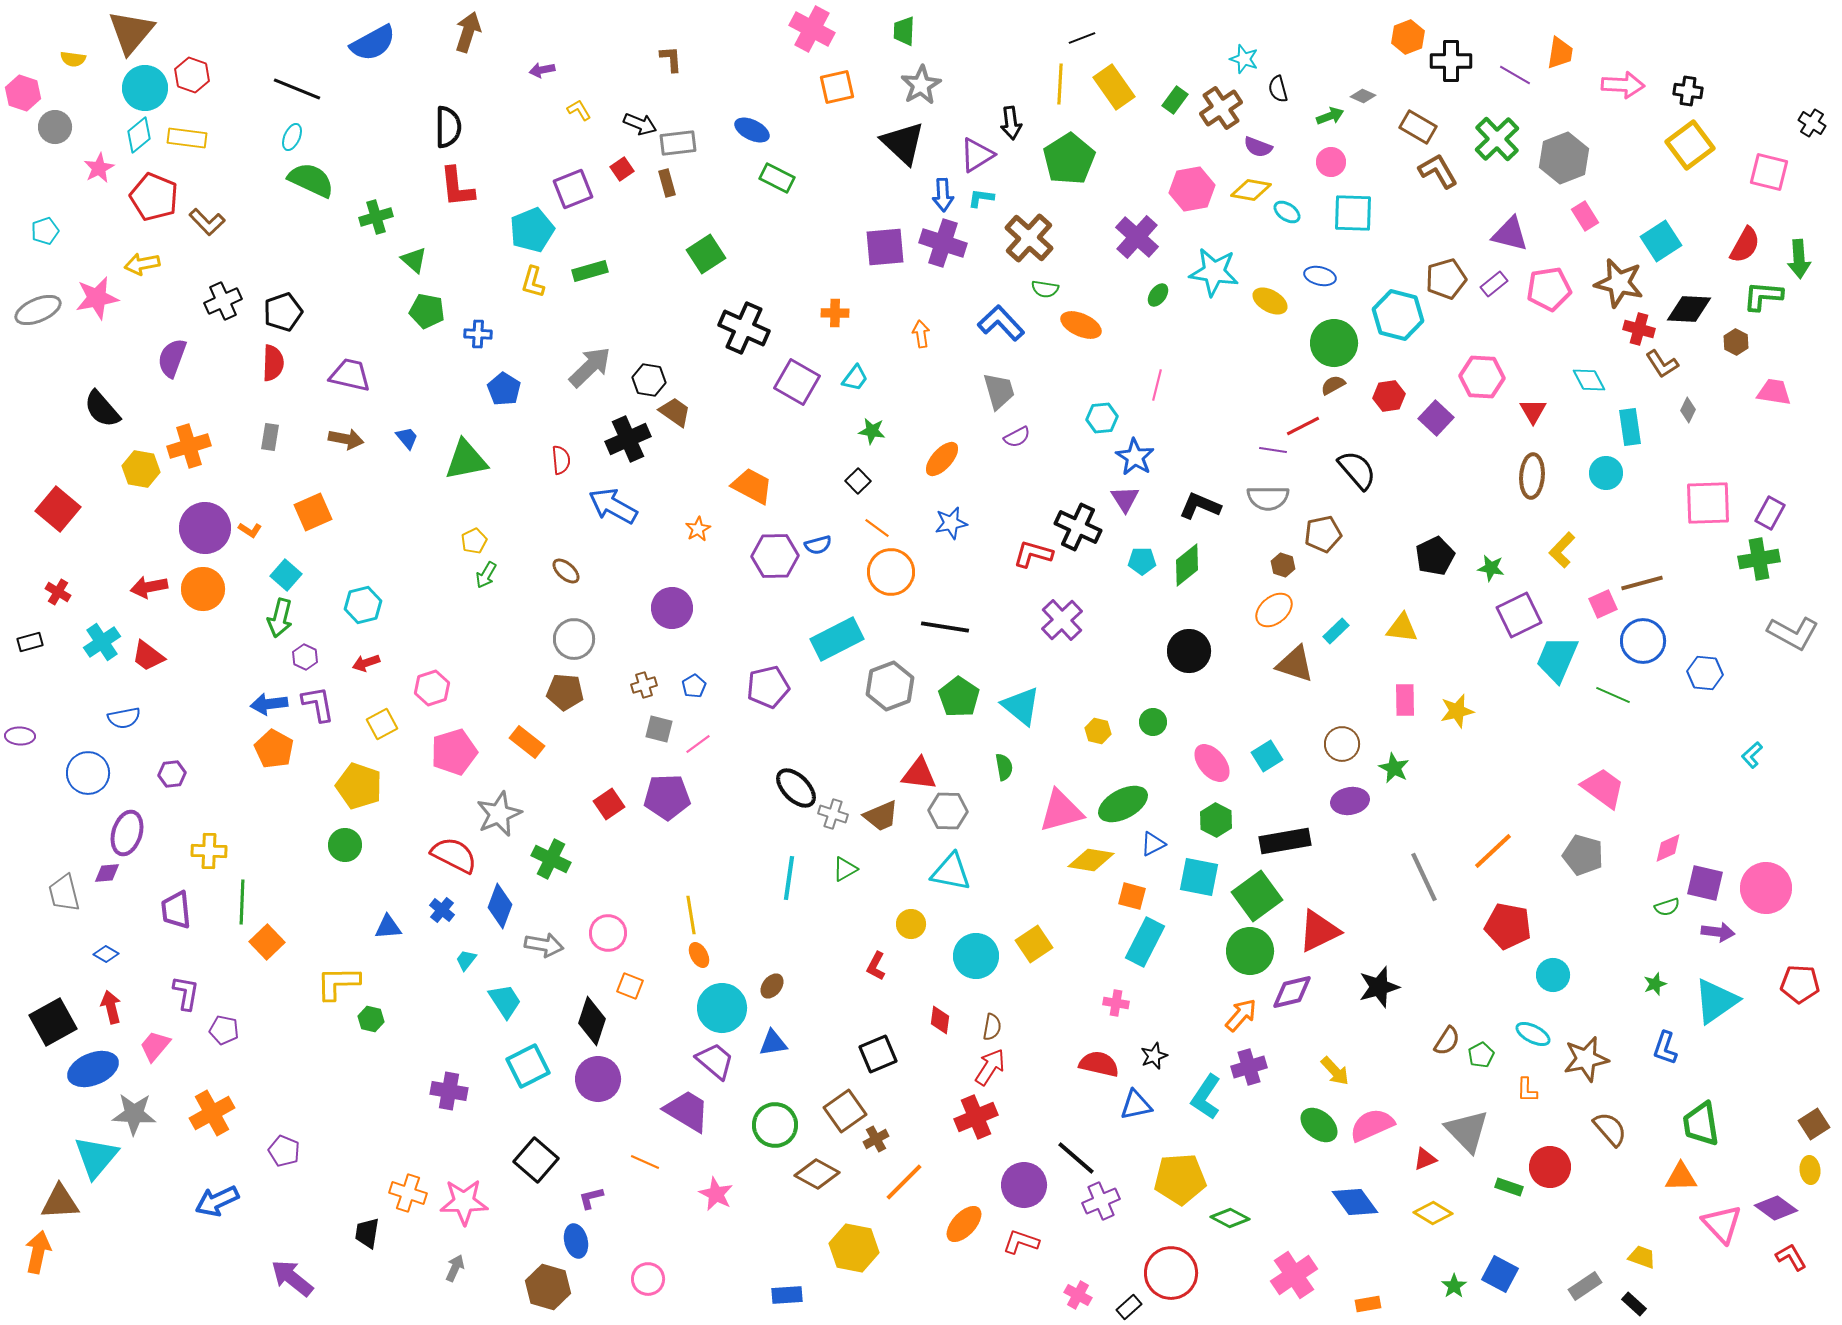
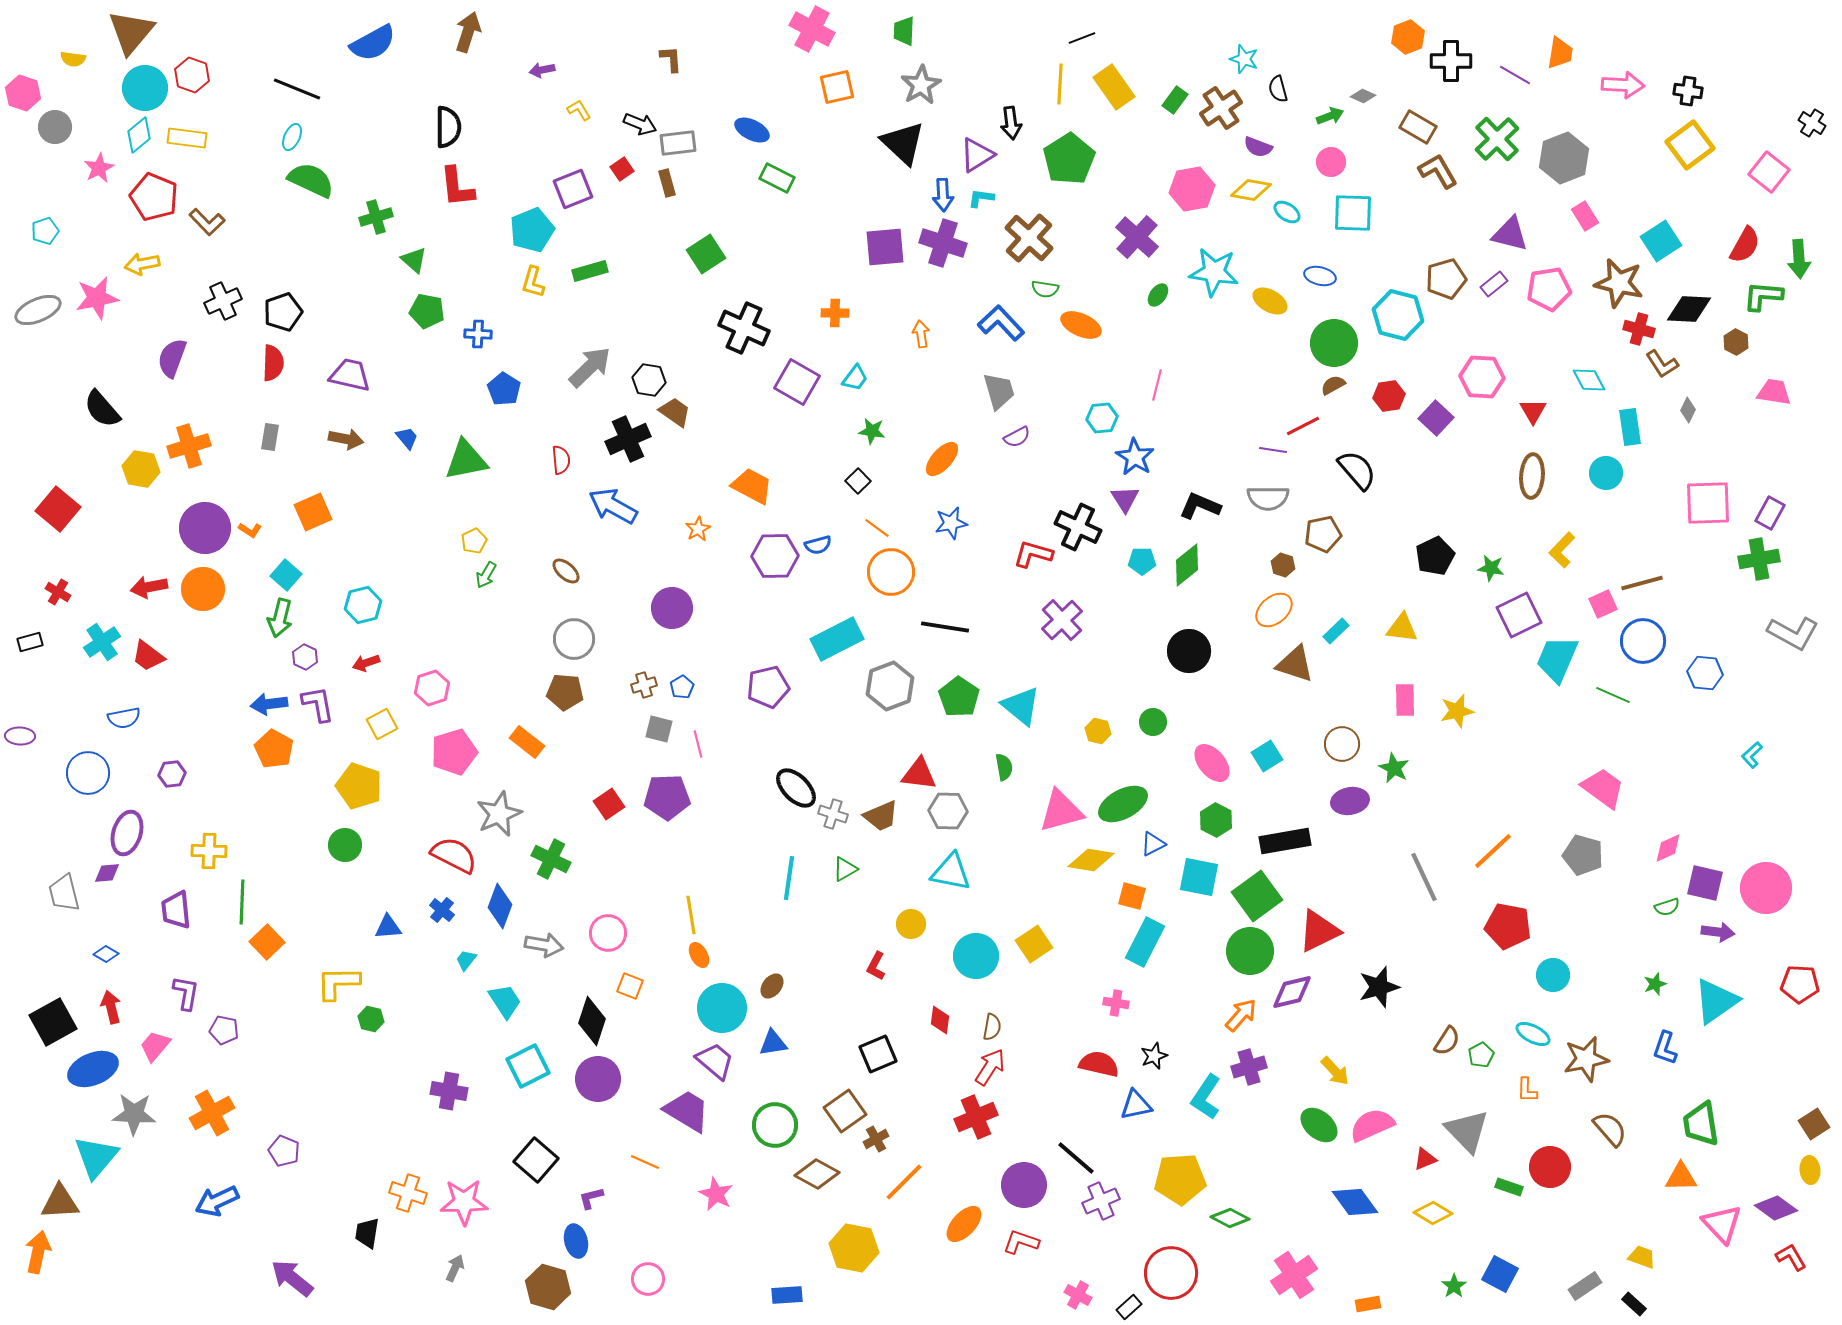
pink square at (1769, 172): rotated 24 degrees clockwise
blue pentagon at (694, 686): moved 12 px left, 1 px down
pink line at (698, 744): rotated 68 degrees counterclockwise
